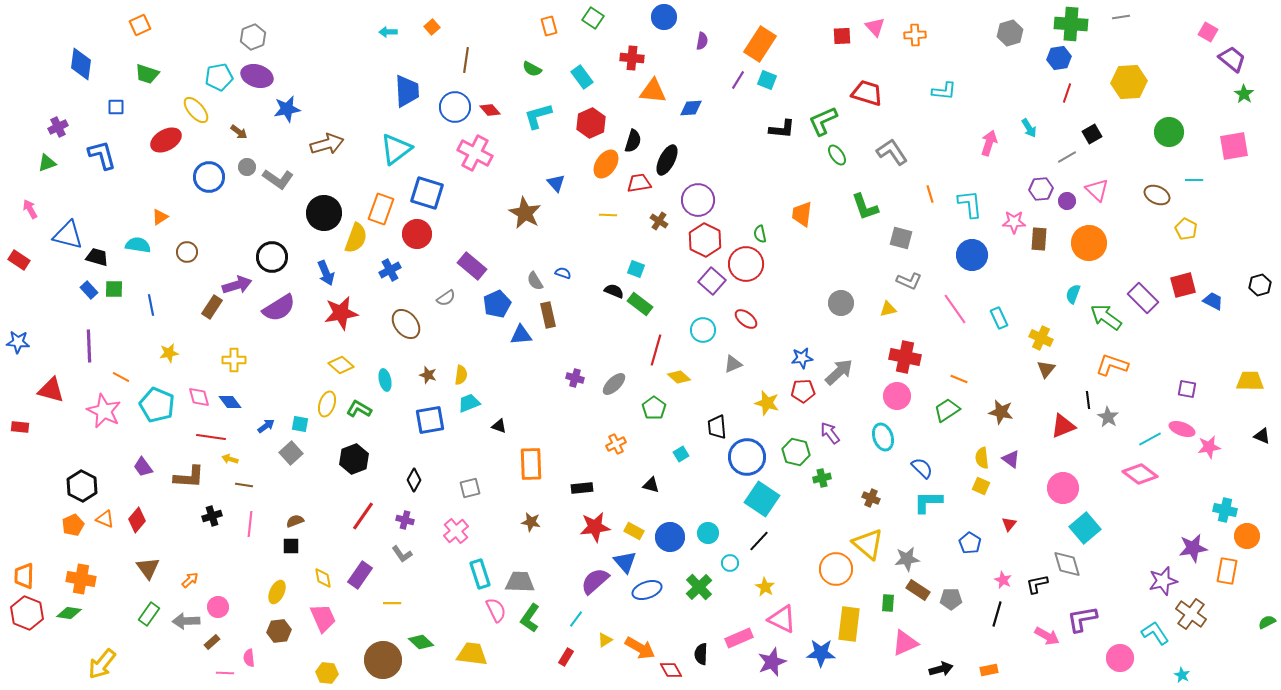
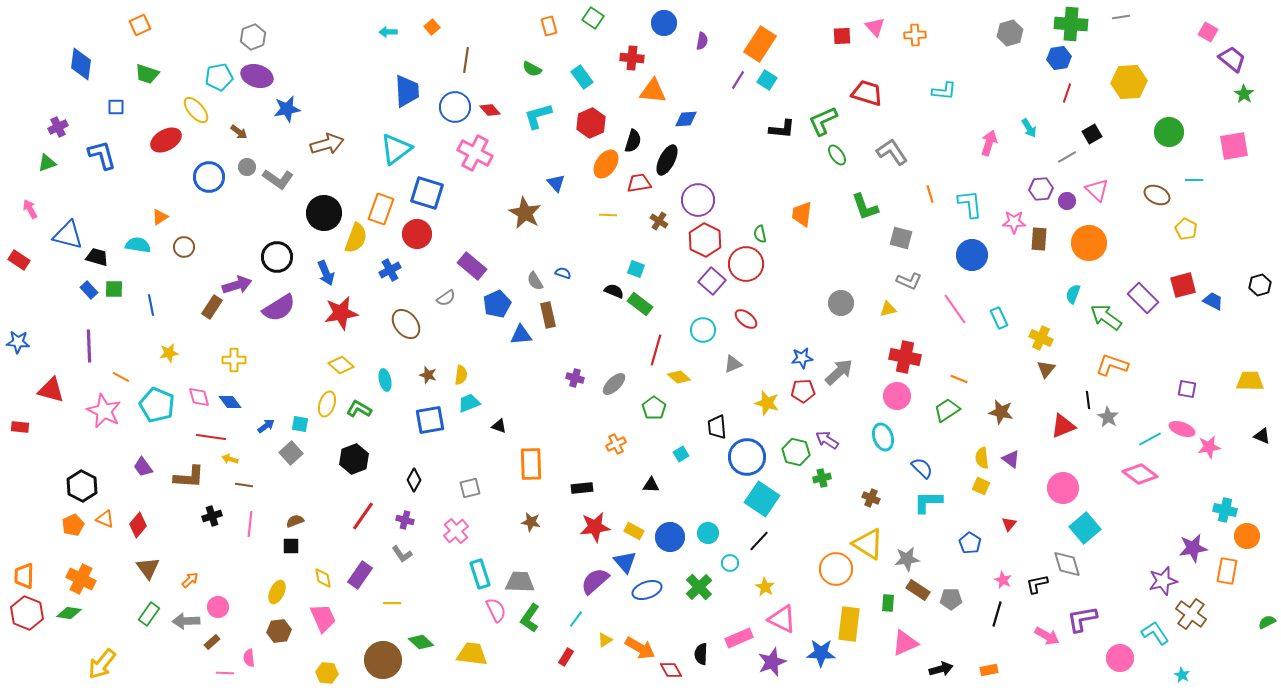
blue circle at (664, 17): moved 6 px down
cyan square at (767, 80): rotated 12 degrees clockwise
blue diamond at (691, 108): moved 5 px left, 11 px down
brown circle at (187, 252): moved 3 px left, 5 px up
black circle at (272, 257): moved 5 px right
purple arrow at (830, 433): moved 3 px left, 7 px down; rotated 20 degrees counterclockwise
black triangle at (651, 485): rotated 12 degrees counterclockwise
red diamond at (137, 520): moved 1 px right, 5 px down
yellow triangle at (868, 544): rotated 8 degrees counterclockwise
orange cross at (81, 579): rotated 16 degrees clockwise
